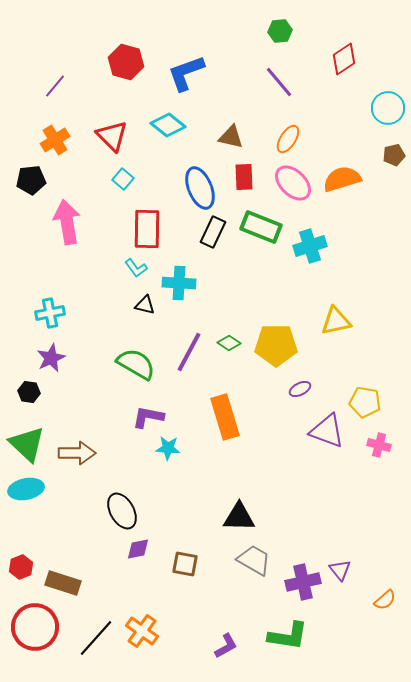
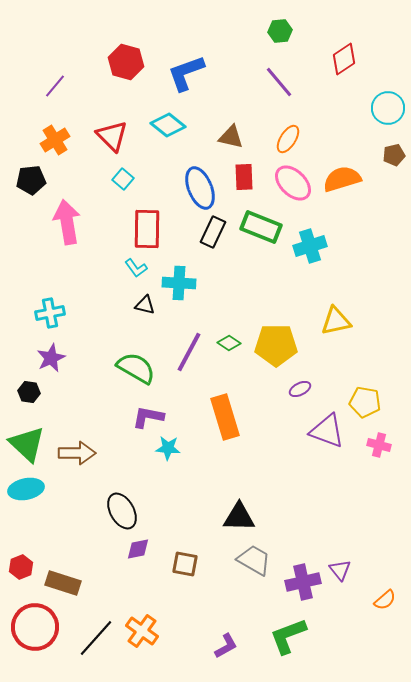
green semicircle at (136, 364): moved 4 px down
green L-shape at (288, 636): rotated 150 degrees clockwise
